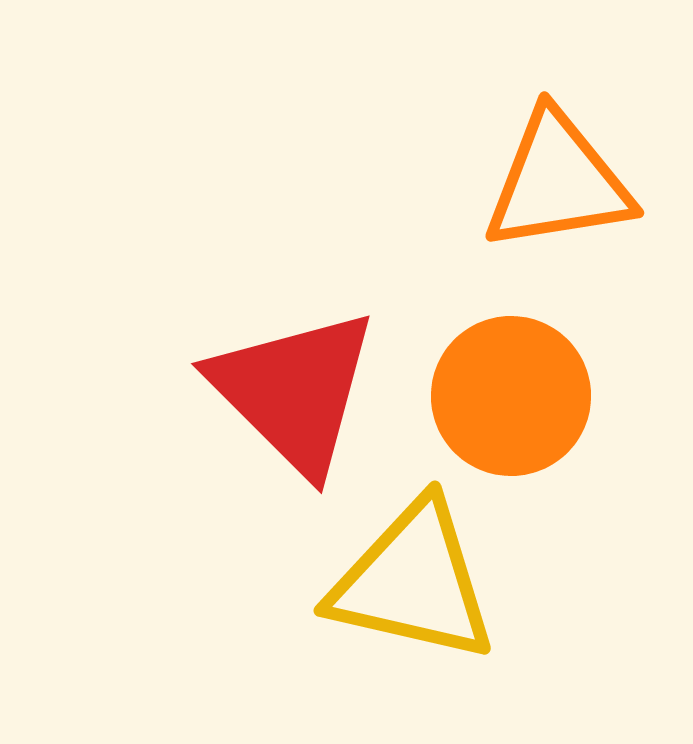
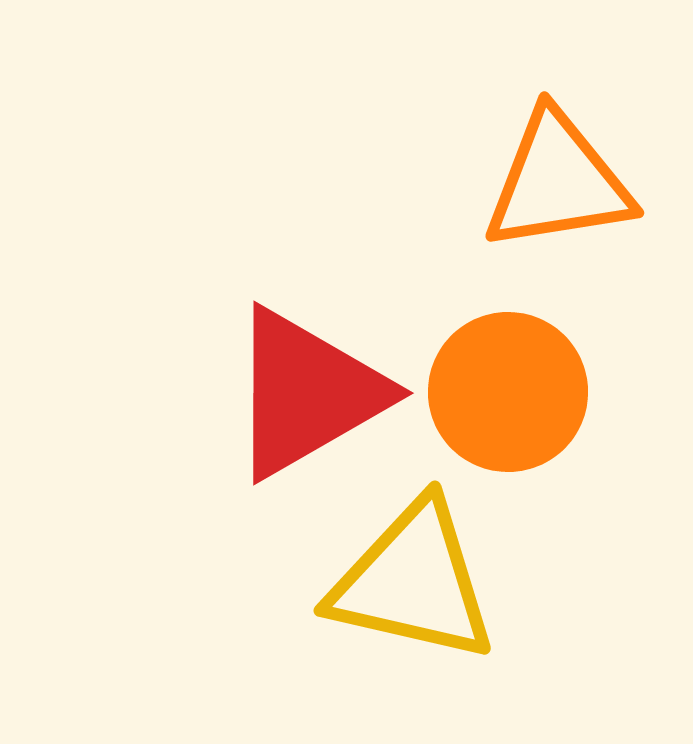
red triangle: moved 13 px right, 2 px down; rotated 45 degrees clockwise
orange circle: moved 3 px left, 4 px up
